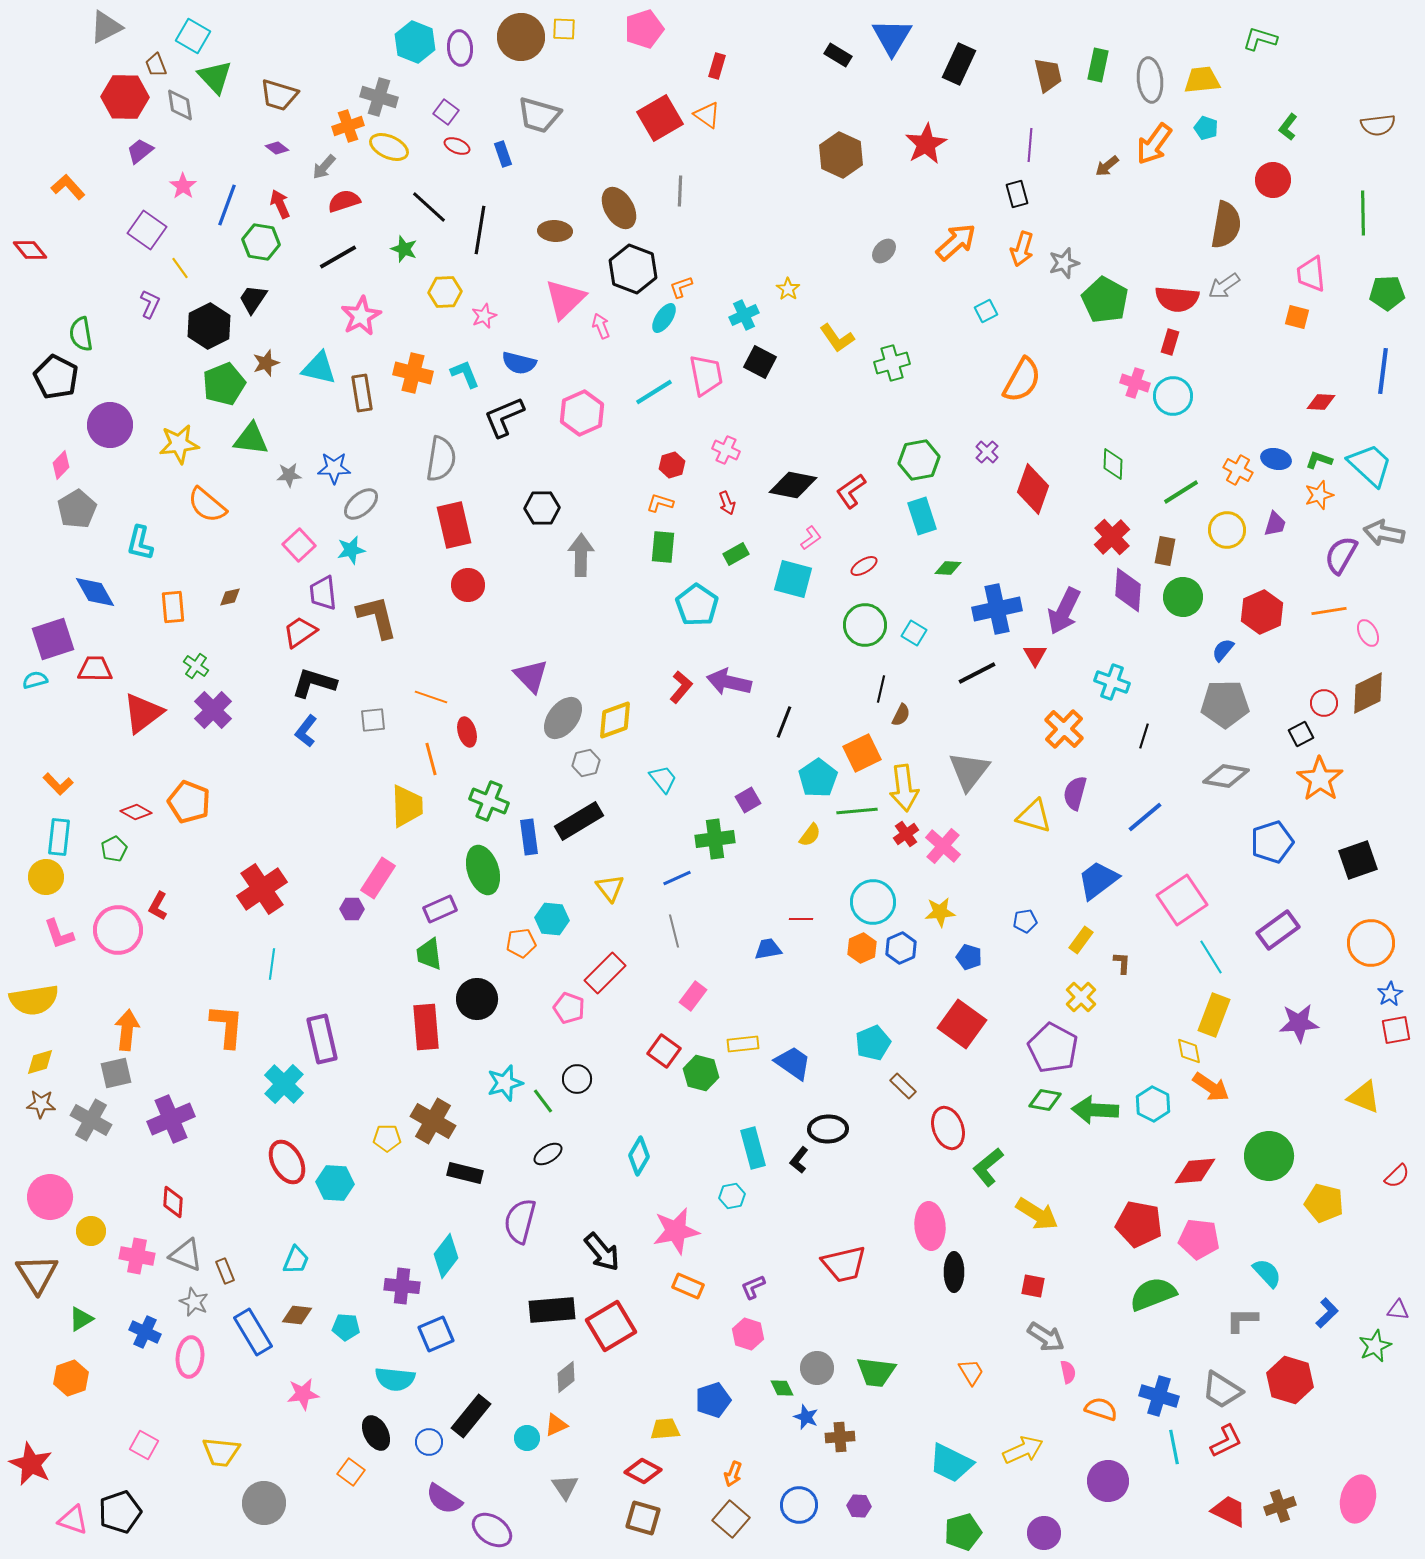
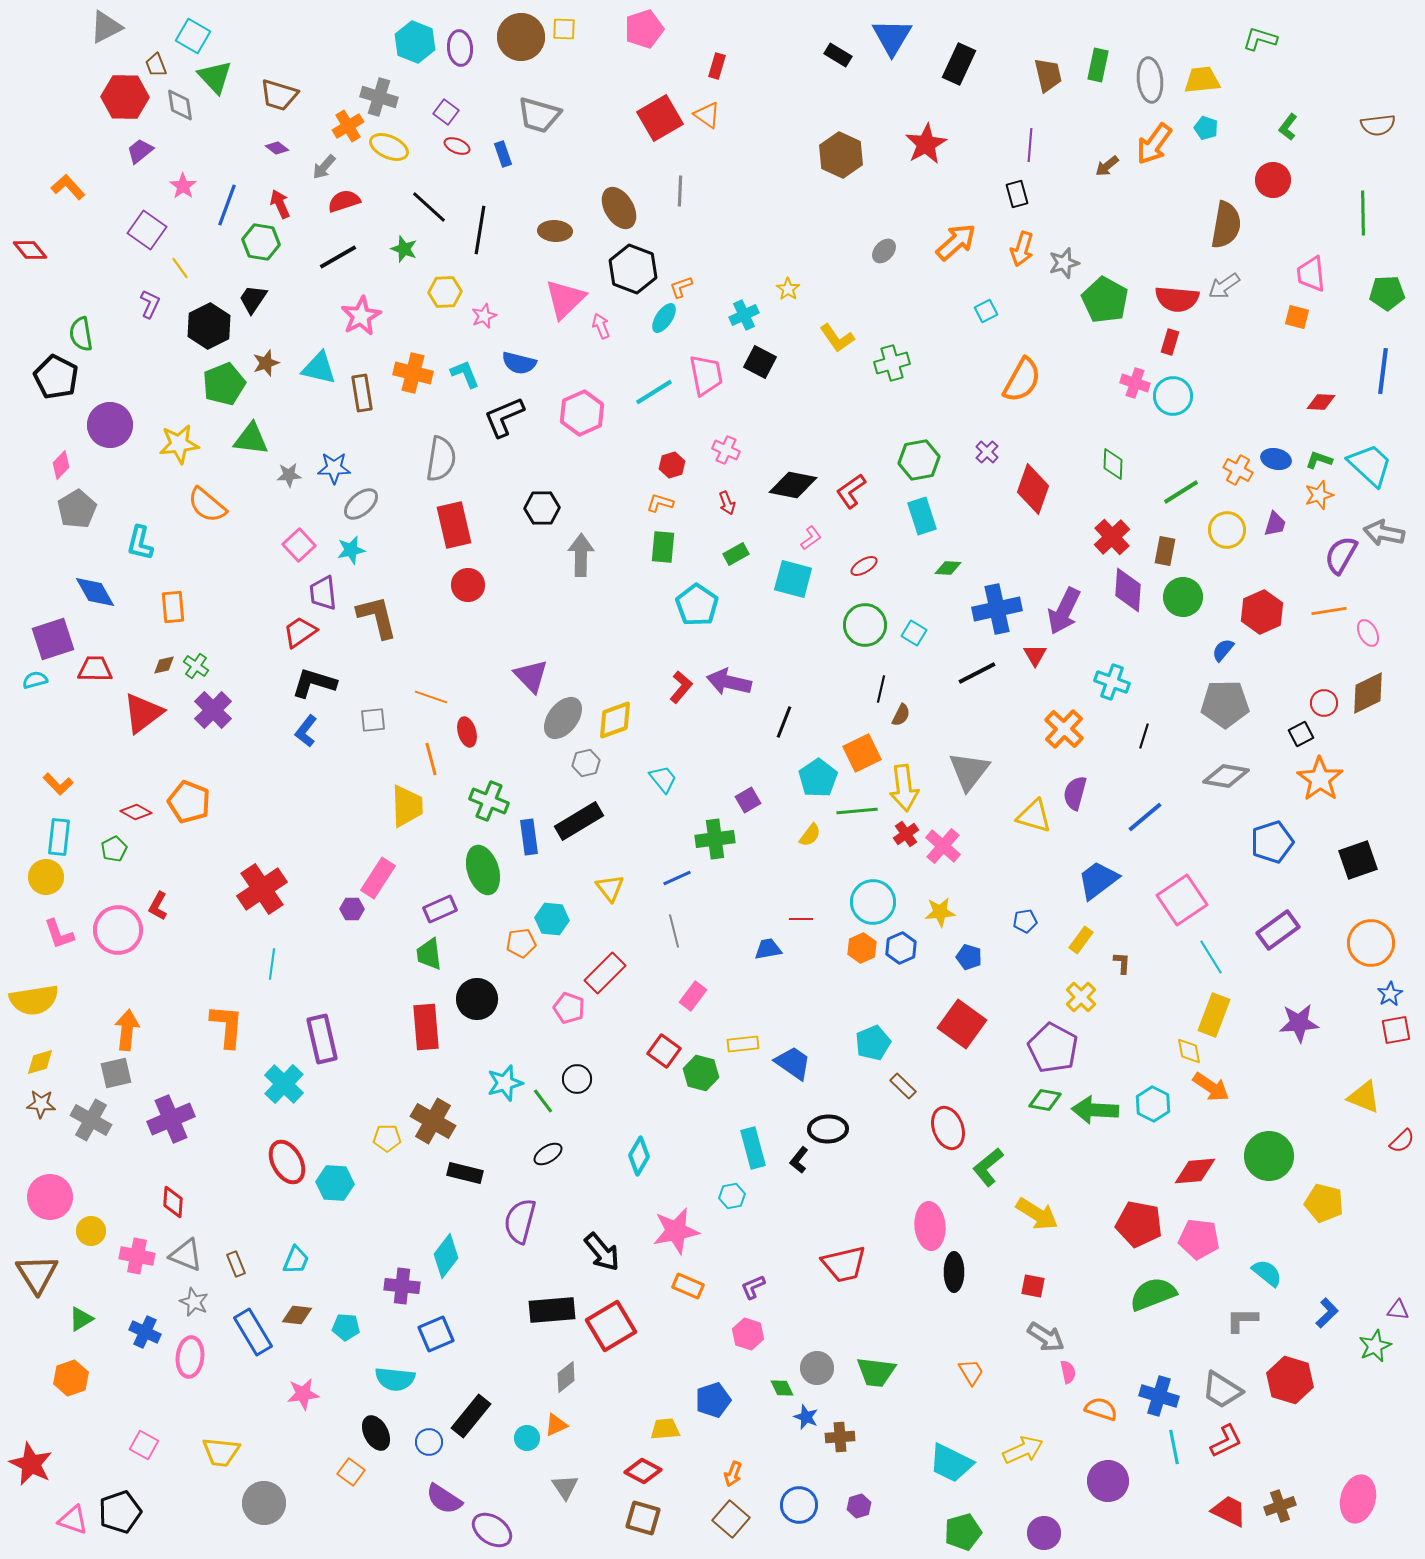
orange cross at (348, 126): rotated 12 degrees counterclockwise
brown diamond at (230, 597): moved 66 px left, 68 px down
red semicircle at (1397, 1176): moved 5 px right, 35 px up
brown rectangle at (225, 1271): moved 11 px right, 7 px up
cyan semicircle at (1267, 1273): rotated 8 degrees counterclockwise
purple hexagon at (859, 1506): rotated 20 degrees counterclockwise
